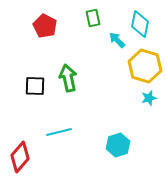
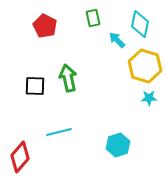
cyan star: rotated 14 degrees clockwise
